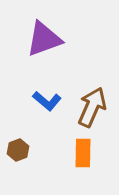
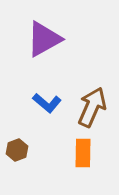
purple triangle: rotated 9 degrees counterclockwise
blue L-shape: moved 2 px down
brown hexagon: moved 1 px left
